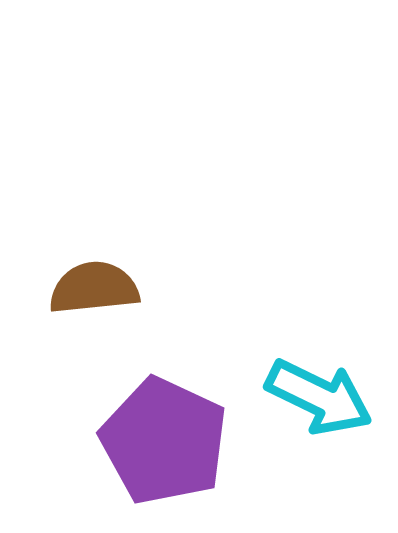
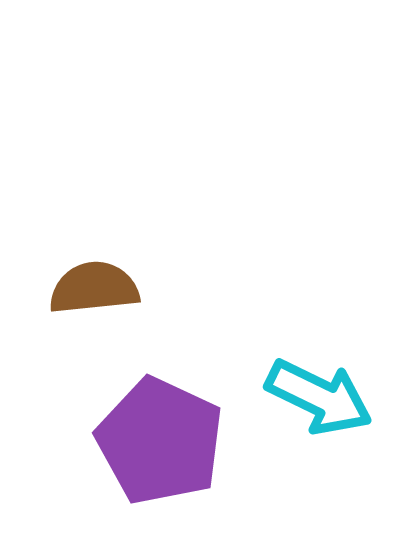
purple pentagon: moved 4 px left
